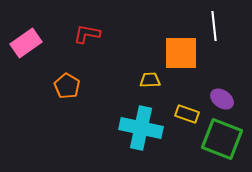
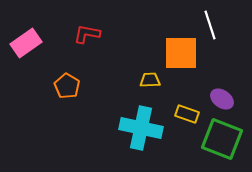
white line: moved 4 px left, 1 px up; rotated 12 degrees counterclockwise
